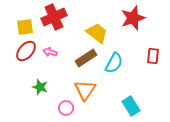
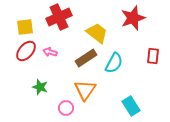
red cross: moved 5 px right
